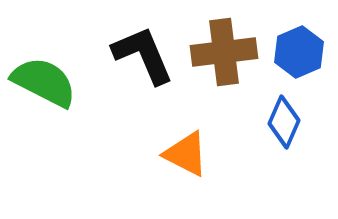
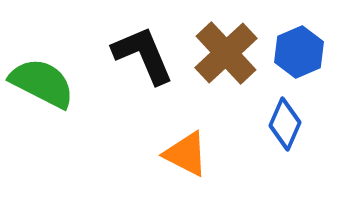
brown cross: moved 2 px right, 1 px down; rotated 36 degrees counterclockwise
green semicircle: moved 2 px left, 1 px down
blue diamond: moved 1 px right, 2 px down
